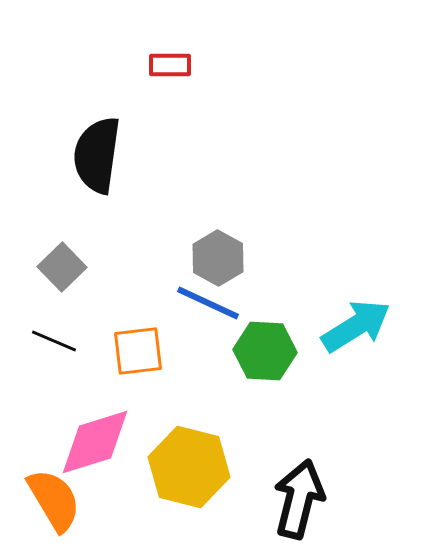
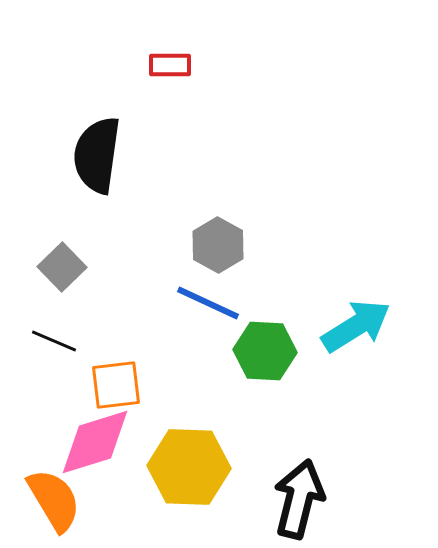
gray hexagon: moved 13 px up
orange square: moved 22 px left, 34 px down
yellow hexagon: rotated 12 degrees counterclockwise
